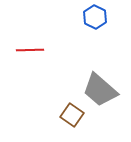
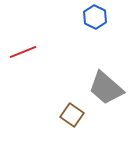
red line: moved 7 px left, 2 px down; rotated 20 degrees counterclockwise
gray trapezoid: moved 6 px right, 2 px up
